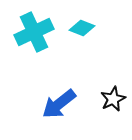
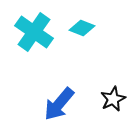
cyan cross: rotated 30 degrees counterclockwise
blue arrow: rotated 12 degrees counterclockwise
